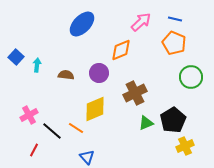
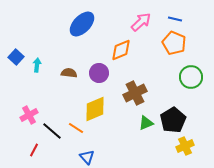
brown semicircle: moved 3 px right, 2 px up
